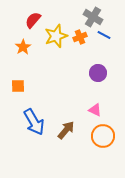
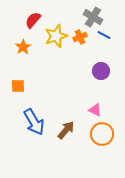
purple circle: moved 3 px right, 2 px up
orange circle: moved 1 px left, 2 px up
